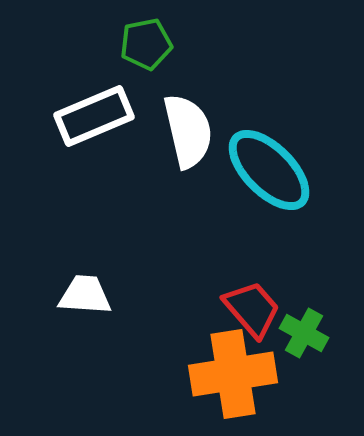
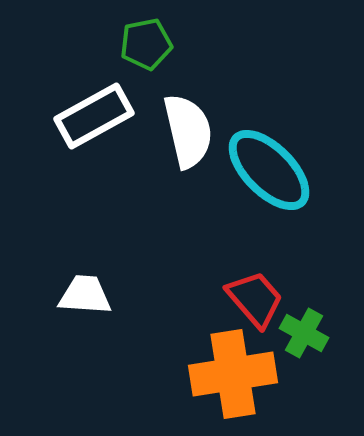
white rectangle: rotated 6 degrees counterclockwise
red trapezoid: moved 3 px right, 10 px up
